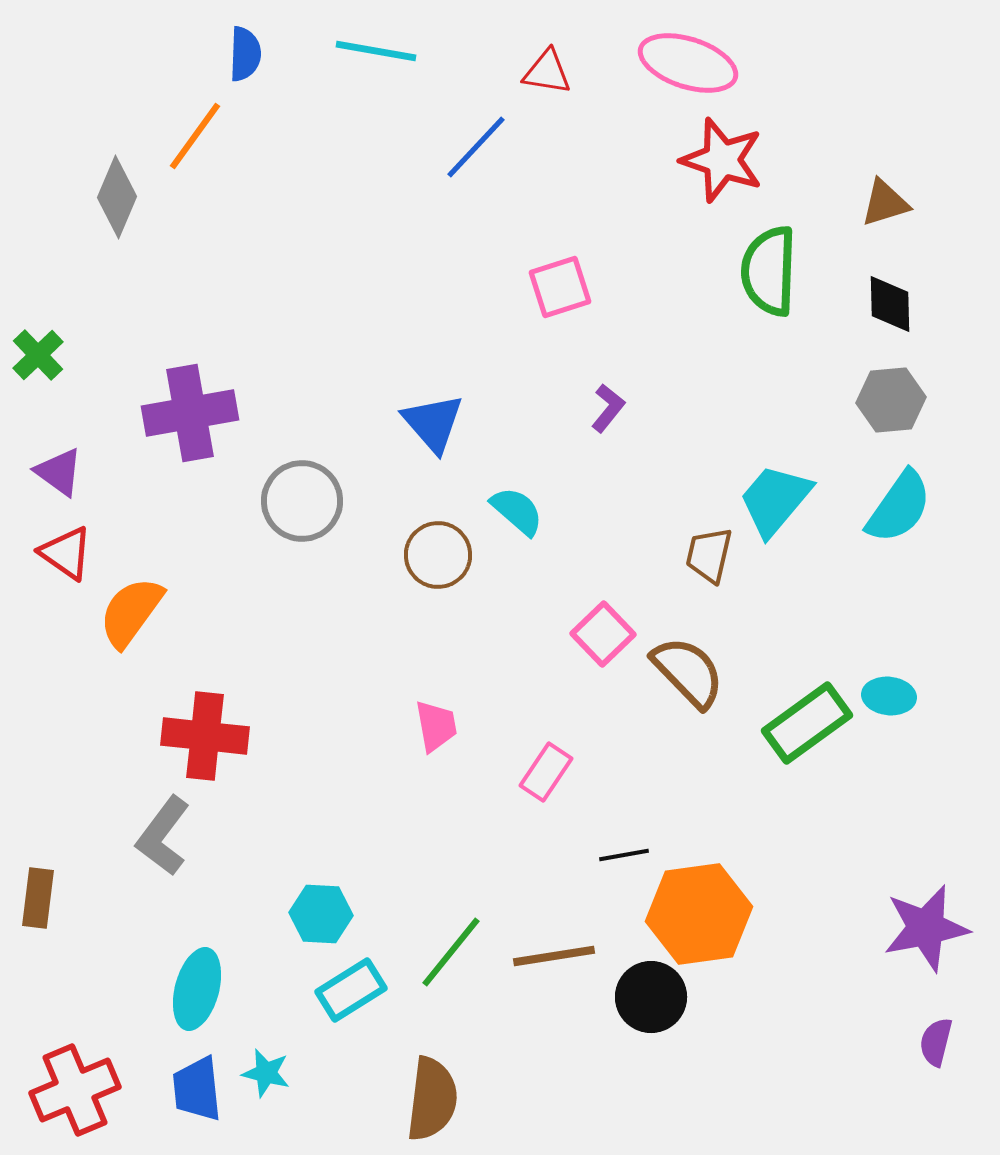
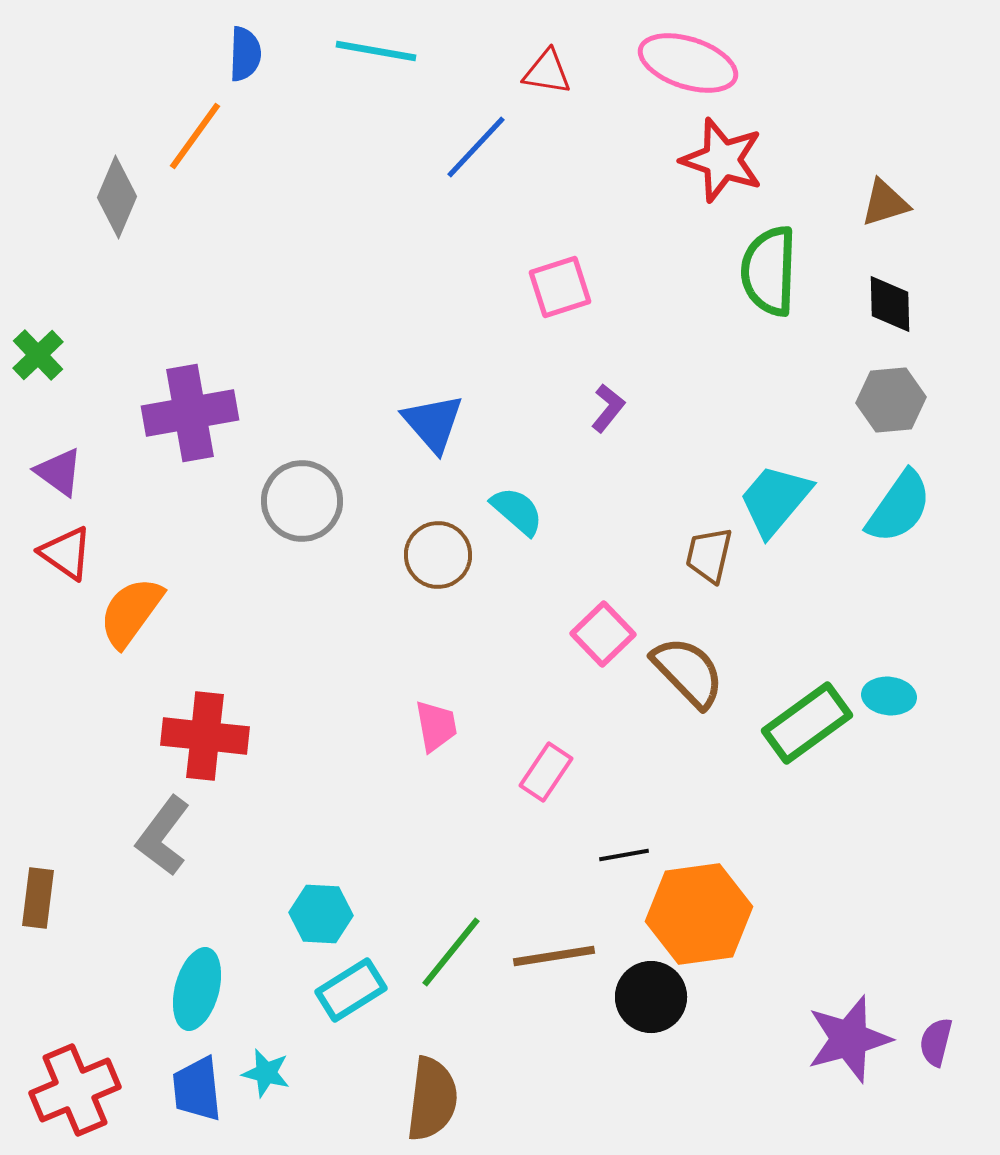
purple star at (926, 928): moved 77 px left, 111 px down; rotated 4 degrees counterclockwise
